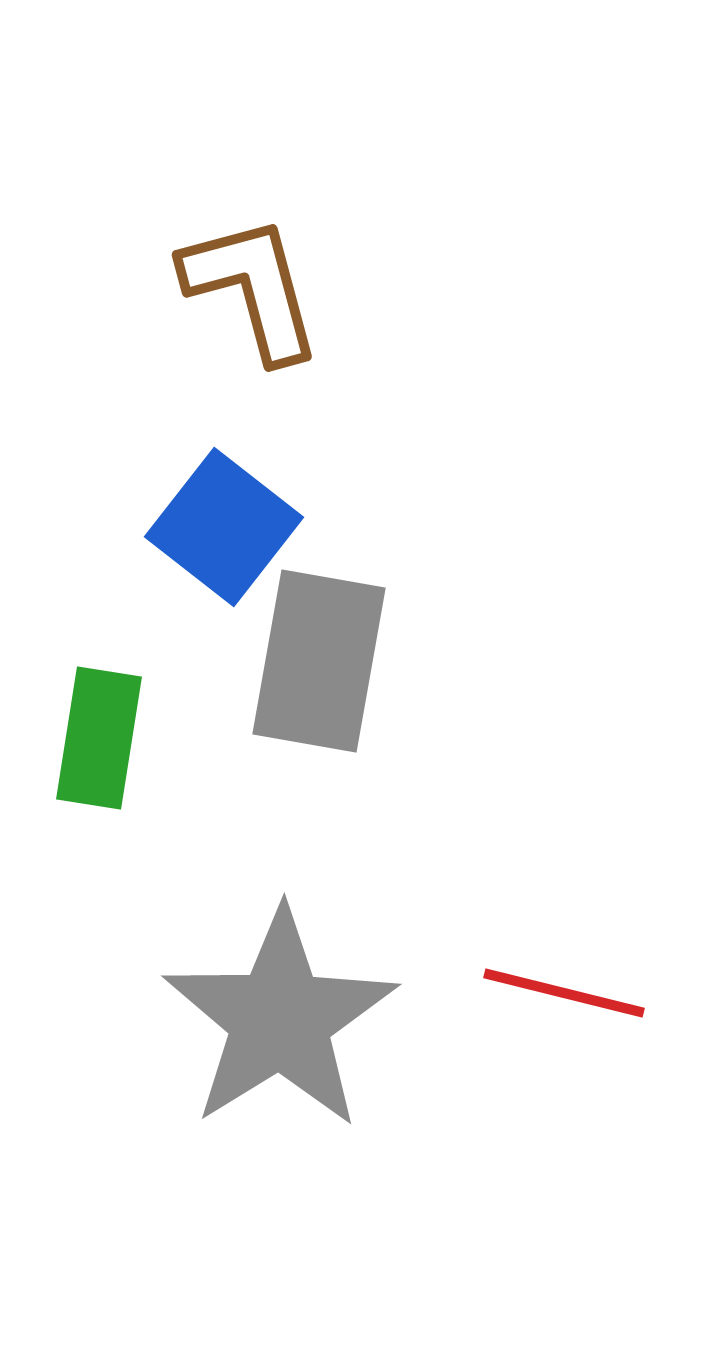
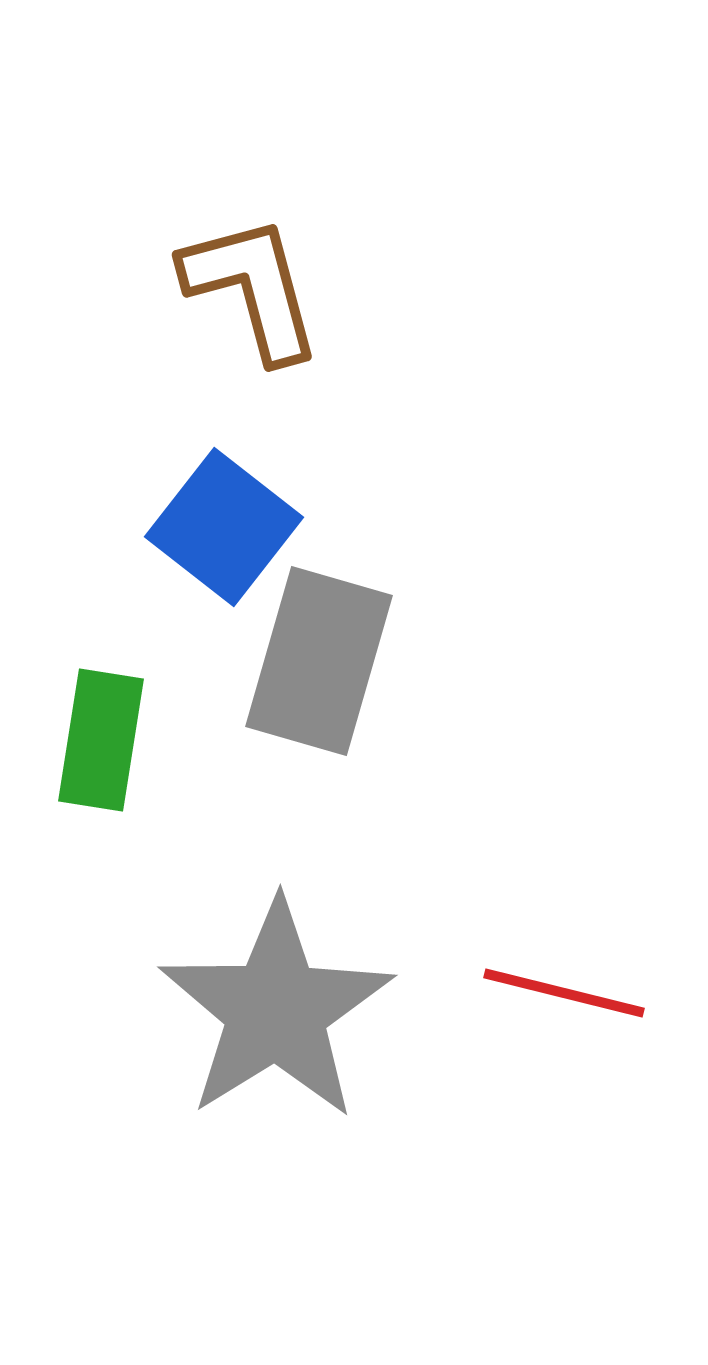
gray rectangle: rotated 6 degrees clockwise
green rectangle: moved 2 px right, 2 px down
gray star: moved 4 px left, 9 px up
